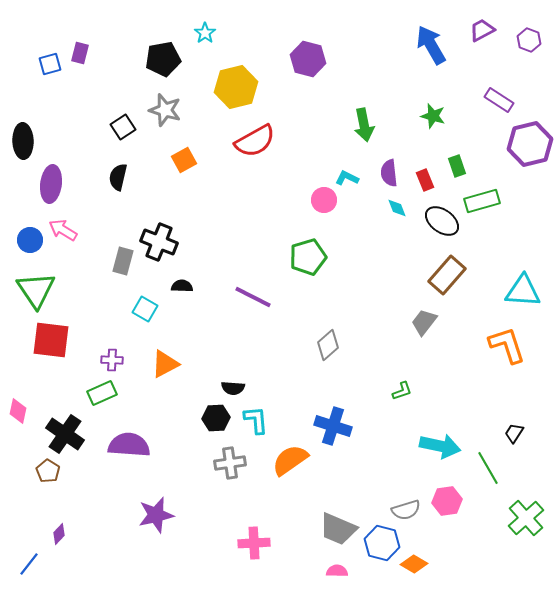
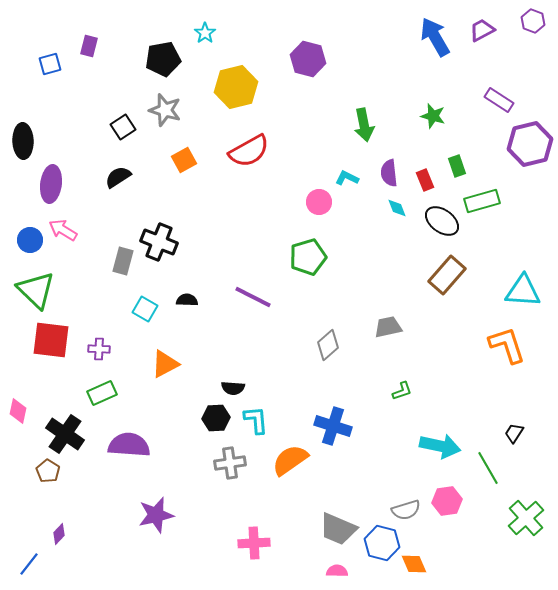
purple hexagon at (529, 40): moved 4 px right, 19 px up
blue arrow at (431, 45): moved 4 px right, 8 px up
purple rectangle at (80, 53): moved 9 px right, 7 px up
red semicircle at (255, 141): moved 6 px left, 10 px down
black semicircle at (118, 177): rotated 44 degrees clockwise
pink circle at (324, 200): moved 5 px left, 2 px down
black semicircle at (182, 286): moved 5 px right, 14 px down
green triangle at (36, 290): rotated 12 degrees counterclockwise
gray trapezoid at (424, 322): moved 36 px left, 5 px down; rotated 40 degrees clockwise
purple cross at (112, 360): moved 13 px left, 11 px up
orange diamond at (414, 564): rotated 36 degrees clockwise
